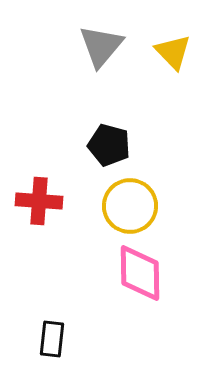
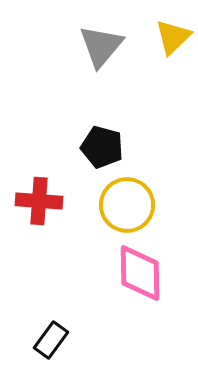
yellow triangle: moved 15 px up; rotated 30 degrees clockwise
black pentagon: moved 7 px left, 2 px down
yellow circle: moved 3 px left, 1 px up
black rectangle: moved 1 px left, 1 px down; rotated 30 degrees clockwise
